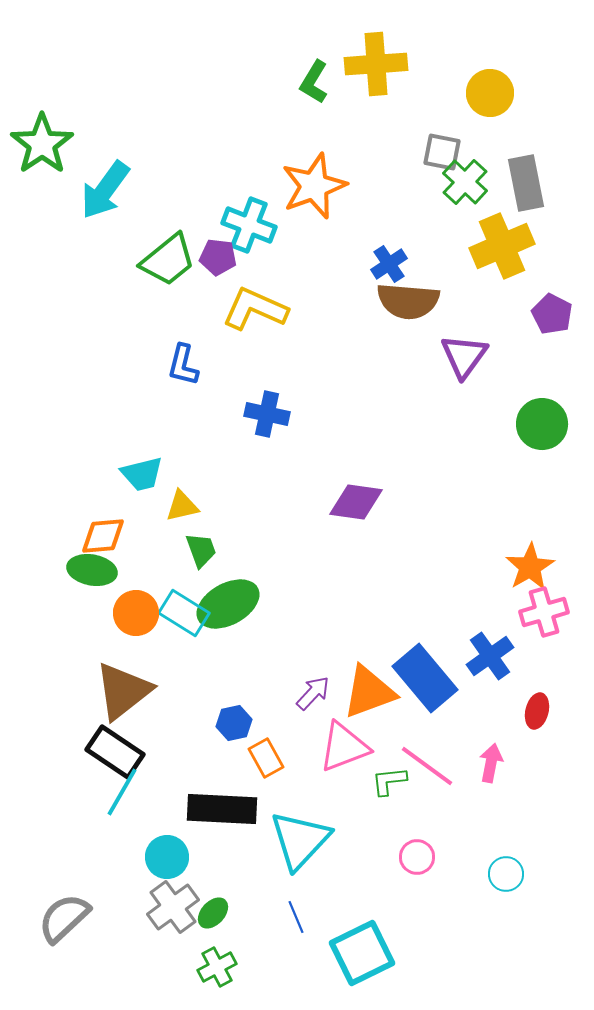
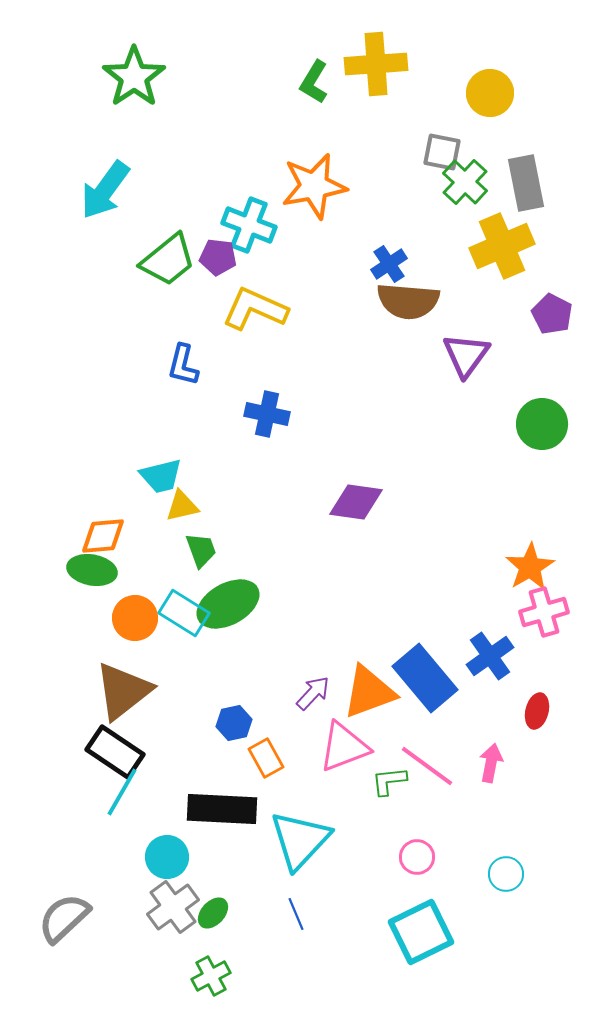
green star at (42, 144): moved 92 px right, 67 px up
orange star at (314, 186): rotated 10 degrees clockwise
purple triangle at (464, 356): moved 2 px right, 1 px up
cyan trapezoid at (142, 474): moved 19 px right, 2 px down
orange circle at (136, 613): moved 1 px left, 5 px down
blue line at (296, 917): moved 3 px up
cyan square at (362, 953): moved 59 px right, 21 px up
green cross at (217, 967): moved 6 px left, 9 px down
